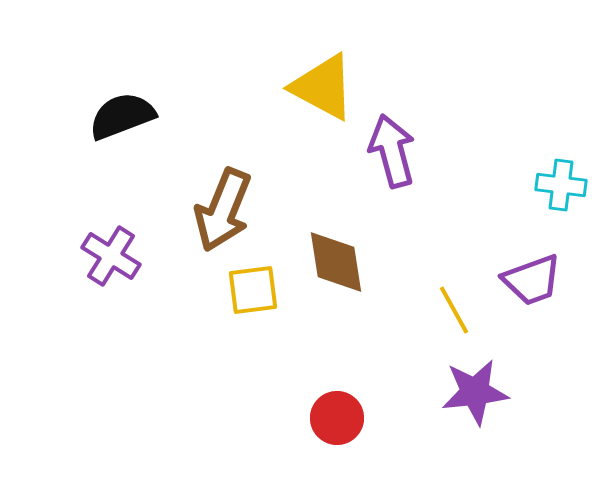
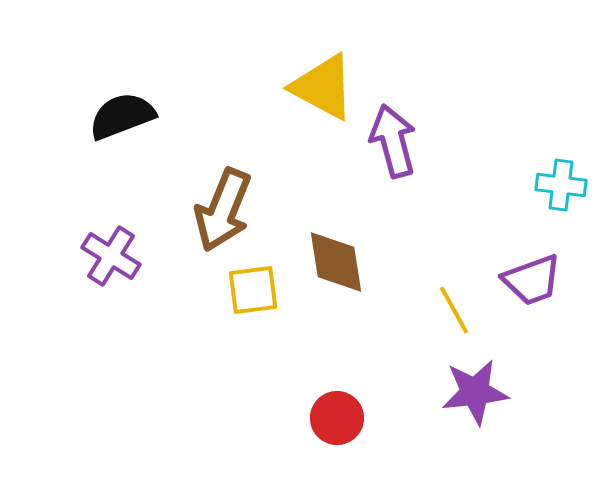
purple arrow: moved 1 px right, 10 px up
